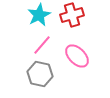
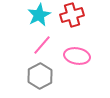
pink ellipse: rotated 35 degrees counterclockwise
gray hexagon: moved 2 px down; rotated 20 degrees clockwise
